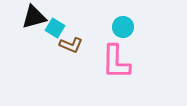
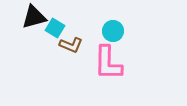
cyan circle: moved 10 px left, 4 px down
pink L-shape: moved 8 px left, 1 px down
